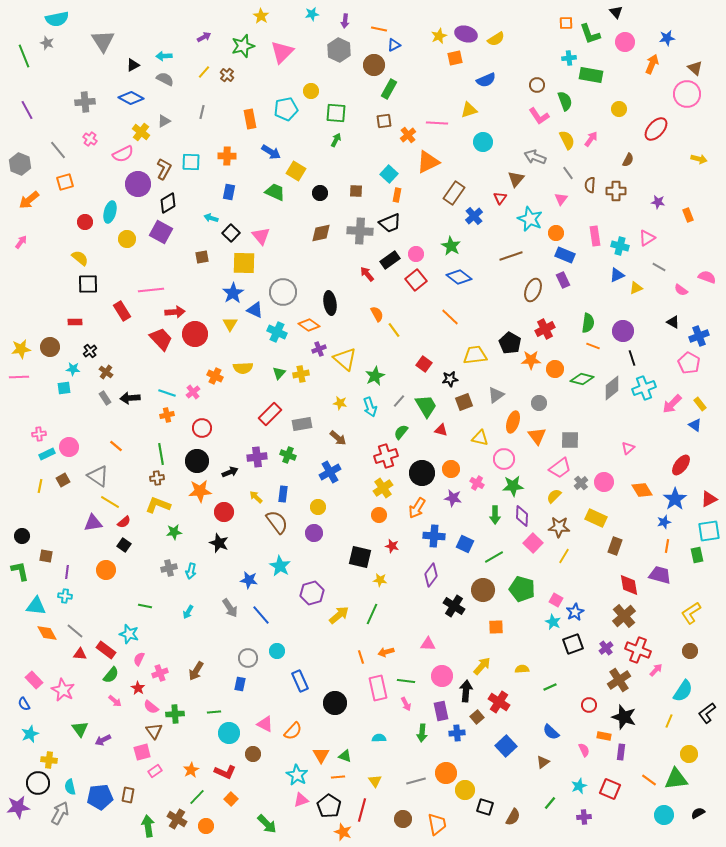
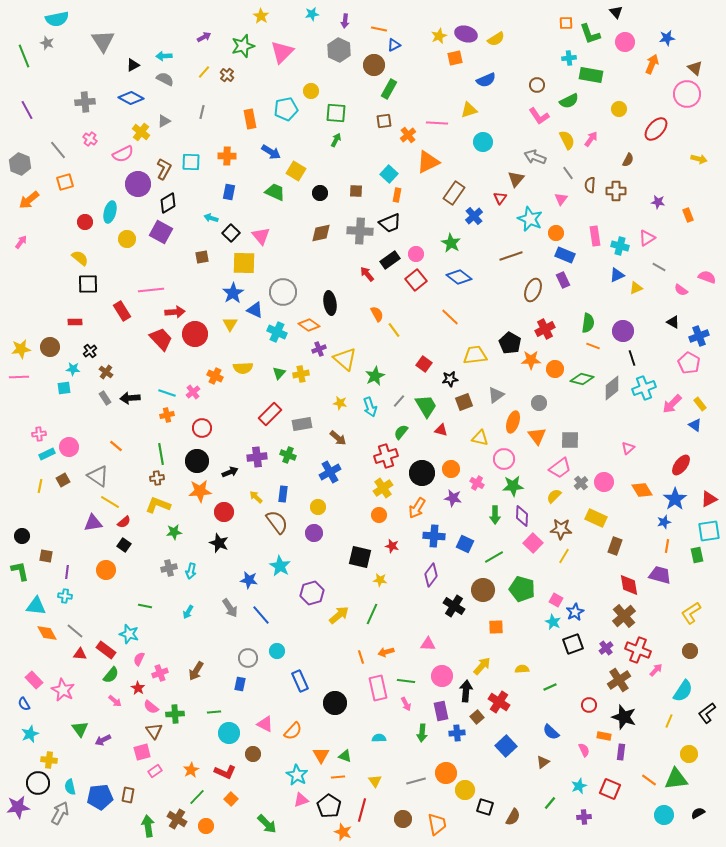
green semicircle at (565, 101): moved 4 px right; rotated 84 degrees clockwise
green star at (451, 246): moved 3 px up
brown star at (559, 527): moved 2 px right, 2 px down
